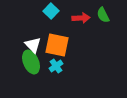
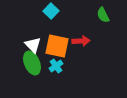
red arrow: moved 23 px down
orange square: moved 1 px down
green ellipse: moved 1 px right, 1 px down
